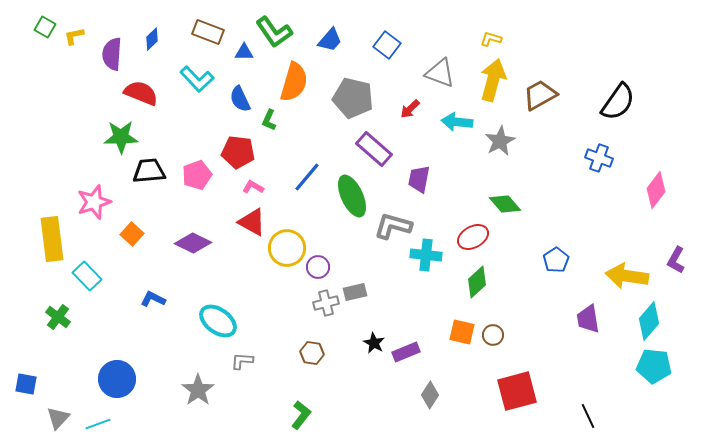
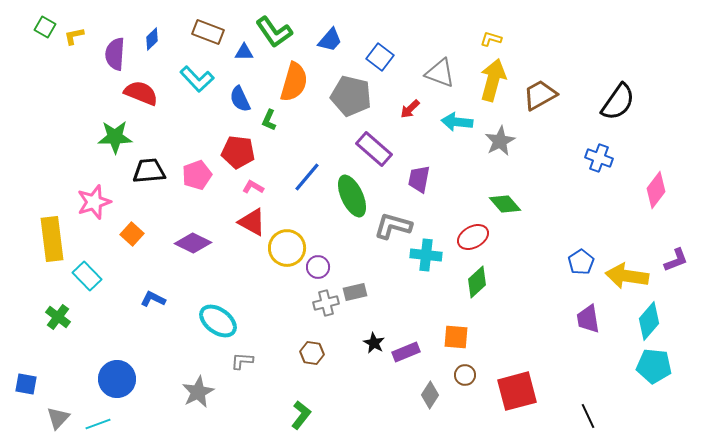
blue square at (387, 45): moved 7 px left, 12 px down
purple semicircle at (112, 54): moved 3 px right
gray pentagon at (353, 98): moved 2 px left, 2 px up
green star at (121, 137): moved 6 px left
blue pentagon at (556, 260): moved 25 px right, 2 px down
purple L-shape at (676, 260): rotated 140 degrees counterclockwise
orange square at (462, 332): moved 6 px left, 5 px down; rotated 8 degrees counterclockwise
brown circle at (493, 335): moved 28 px left, 40 px down
gray star at (198, 390): moved 2 px down; rotated 8 degrees clockwise
